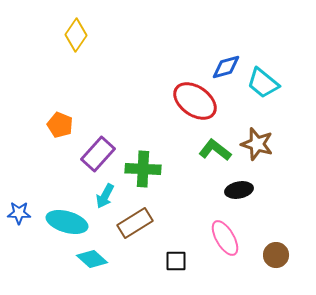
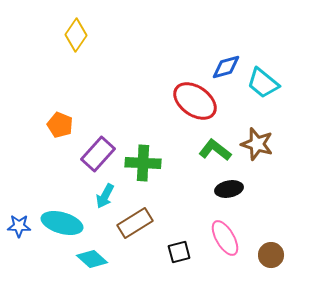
green cross: moved 6 px up
black ellipse: moved 10 px left, 1 px up
blue star: moved 13 px down
cyan ellipse: moved 5 px left, 1 px down
brown circle: moved 5 px left
black square: moved 3 px right, 9 px up; rotated 15 degrees counterclockwise
